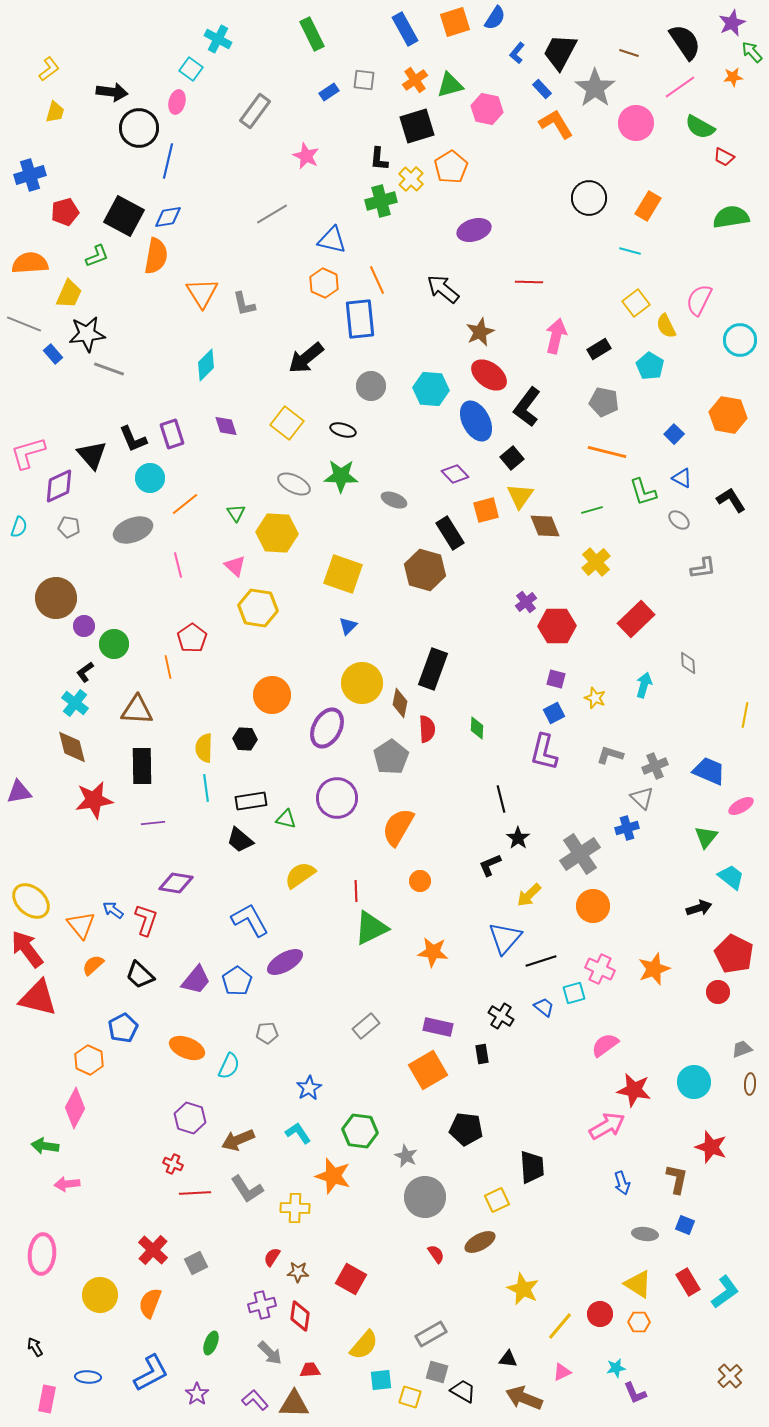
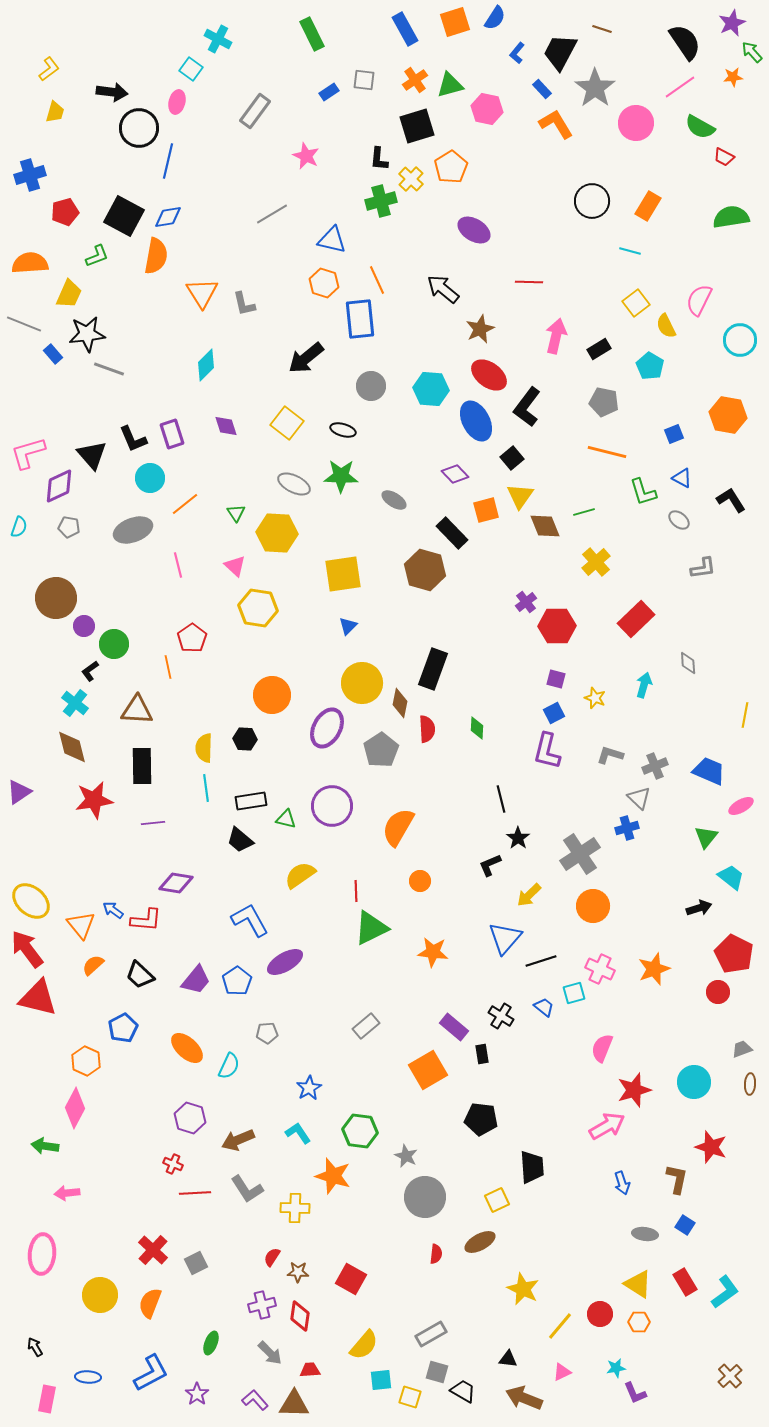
brown line at (629, 53): moved 27 px left, 24 px up
black circle at (589, 198): moved 3 px right, 3 px down
purple ellipse at (474, 230): rotated 48 degrees clockwise
orange hexagon at (324, 283): rotated 8 degrees counterclockwise
brown star at (480, 332): moved 3 px up
blue square at (674, 434): rotated 24 degrees clockwise
gray ellipse at (394, 500): rotated 10 degrees clockwise
green line at (592, 510): moved 8 px left, 2 px down
black rectangle at (450, 533): moved 2 px right; rotated 12 degrees counterclockwise
yellow square at (343, 574): rotated 27 degrees counterclockwise
black L-shape at (85, 672): moved 5 px right, 1 px up
purple L-shape at (544, 752): moved 3 px right, 1 px up
gray pentagon at (391, 757): moved 10 px left, 7 px up
purple triangle at (19, 792): rotated 24 degrees counterclockwise
purple circle at (337, 798): moved 5 px left, 8 px down
gray triangle at (642, 798): moved 3 px left
red L-shape at (146, 920): rotated 76 degrees clockwise
purple rectangle at (438, 1027): moved 16 px right; rotated 28 degrees clockwise
pink semicircle at (605, 1045): moved 3 px left, 3 px down; rotated 32 degrees counterclockwise
orange ellipse at (187, 1048): rotated 20 degrees clockwise
orange hexagon at (89, 1060): moved 3 px left, 1 px down
red star at (634, 1090): rotated 28 degrees counterclockwise
black pentagon at (466, 1129): moved 15 px right, 10 px up
pink arrow at (67, 1184): moved 9 px down
blue square at (685, 1225): rotated 12 degrees clockwise
red semicircle at (436, 1254): rotated 42 degrees clockwise
red rectangle at (688, 1282): moved 3 px left
